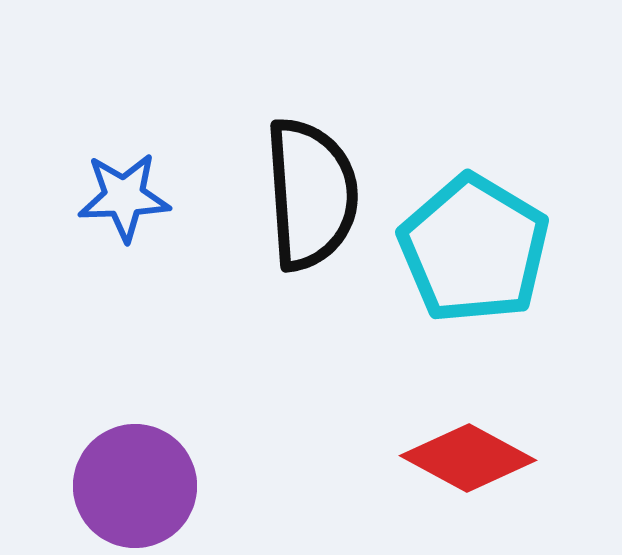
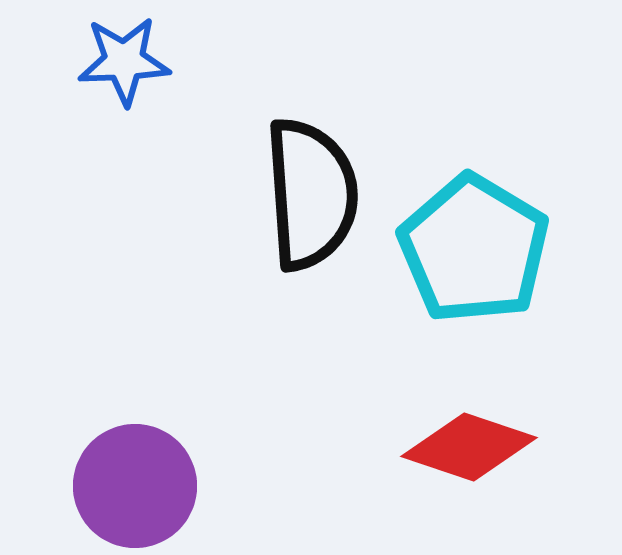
blue star: moved 136 px up
red diamond: moved 1 px right, 11 px up; rotated 10 degrees counterclockwise
